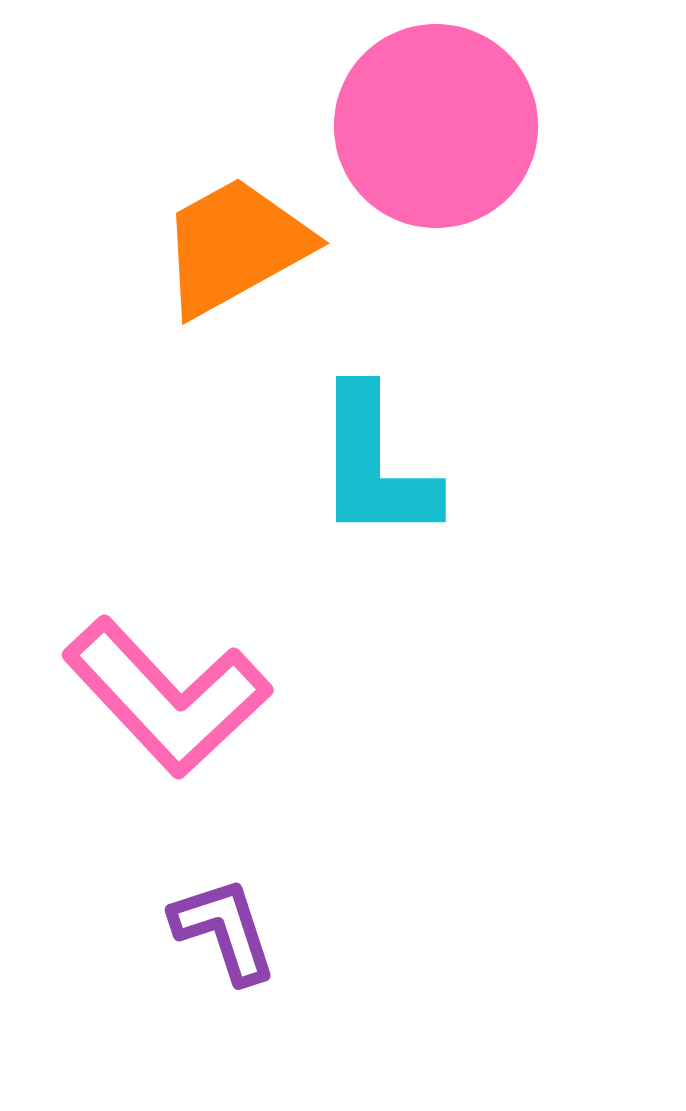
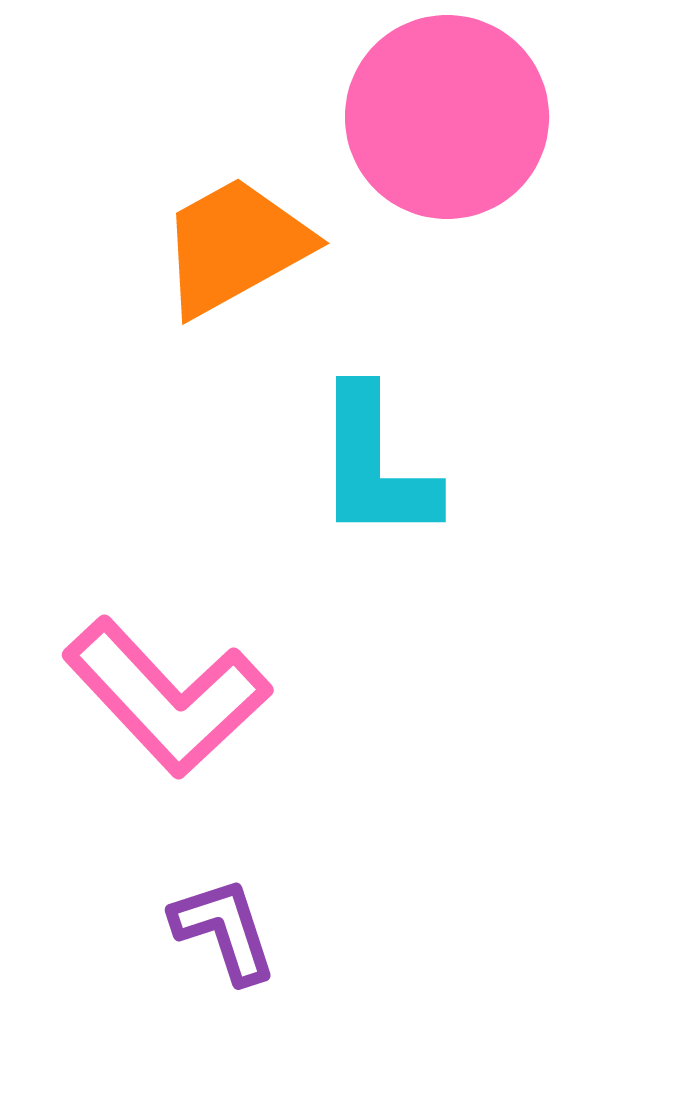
pink circle: moved 11 px right, 9 px up
